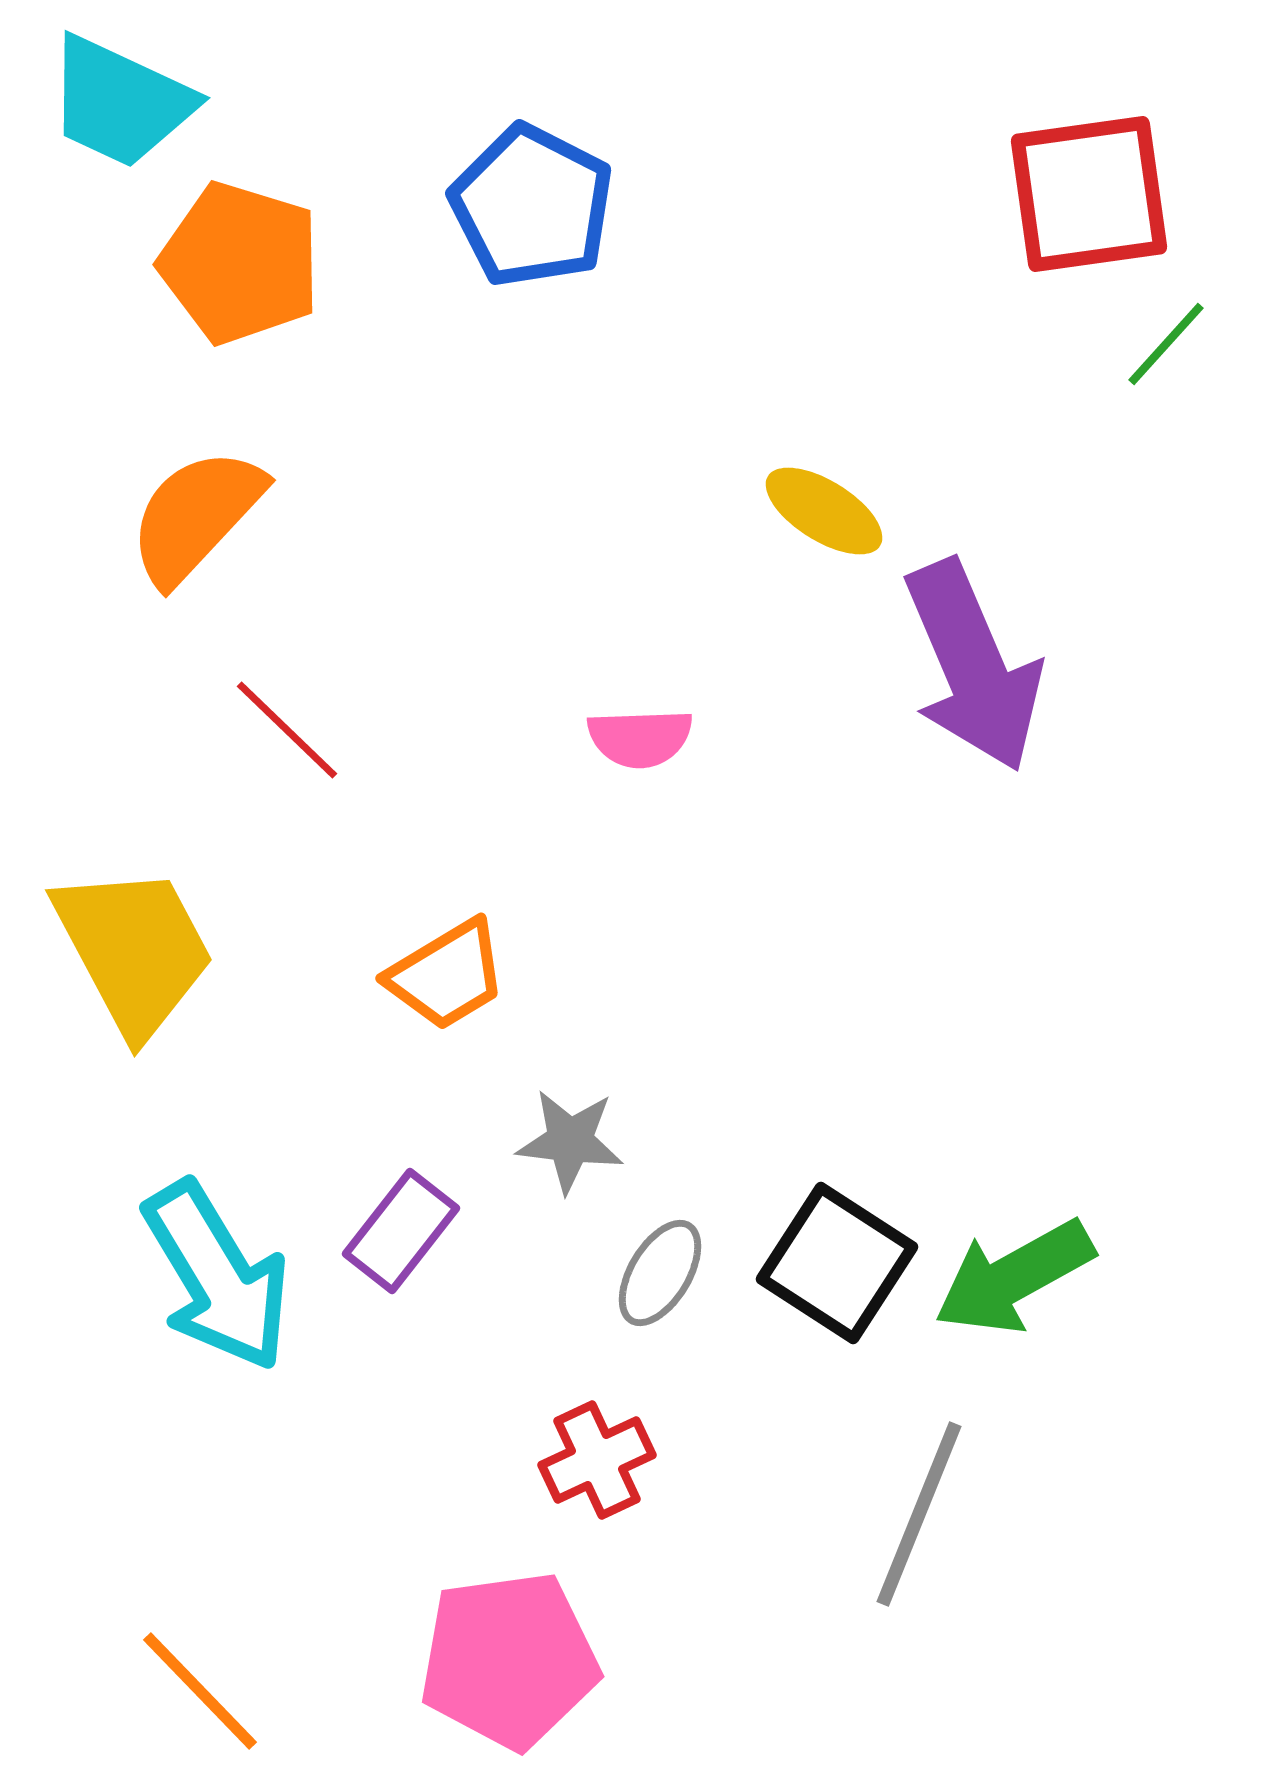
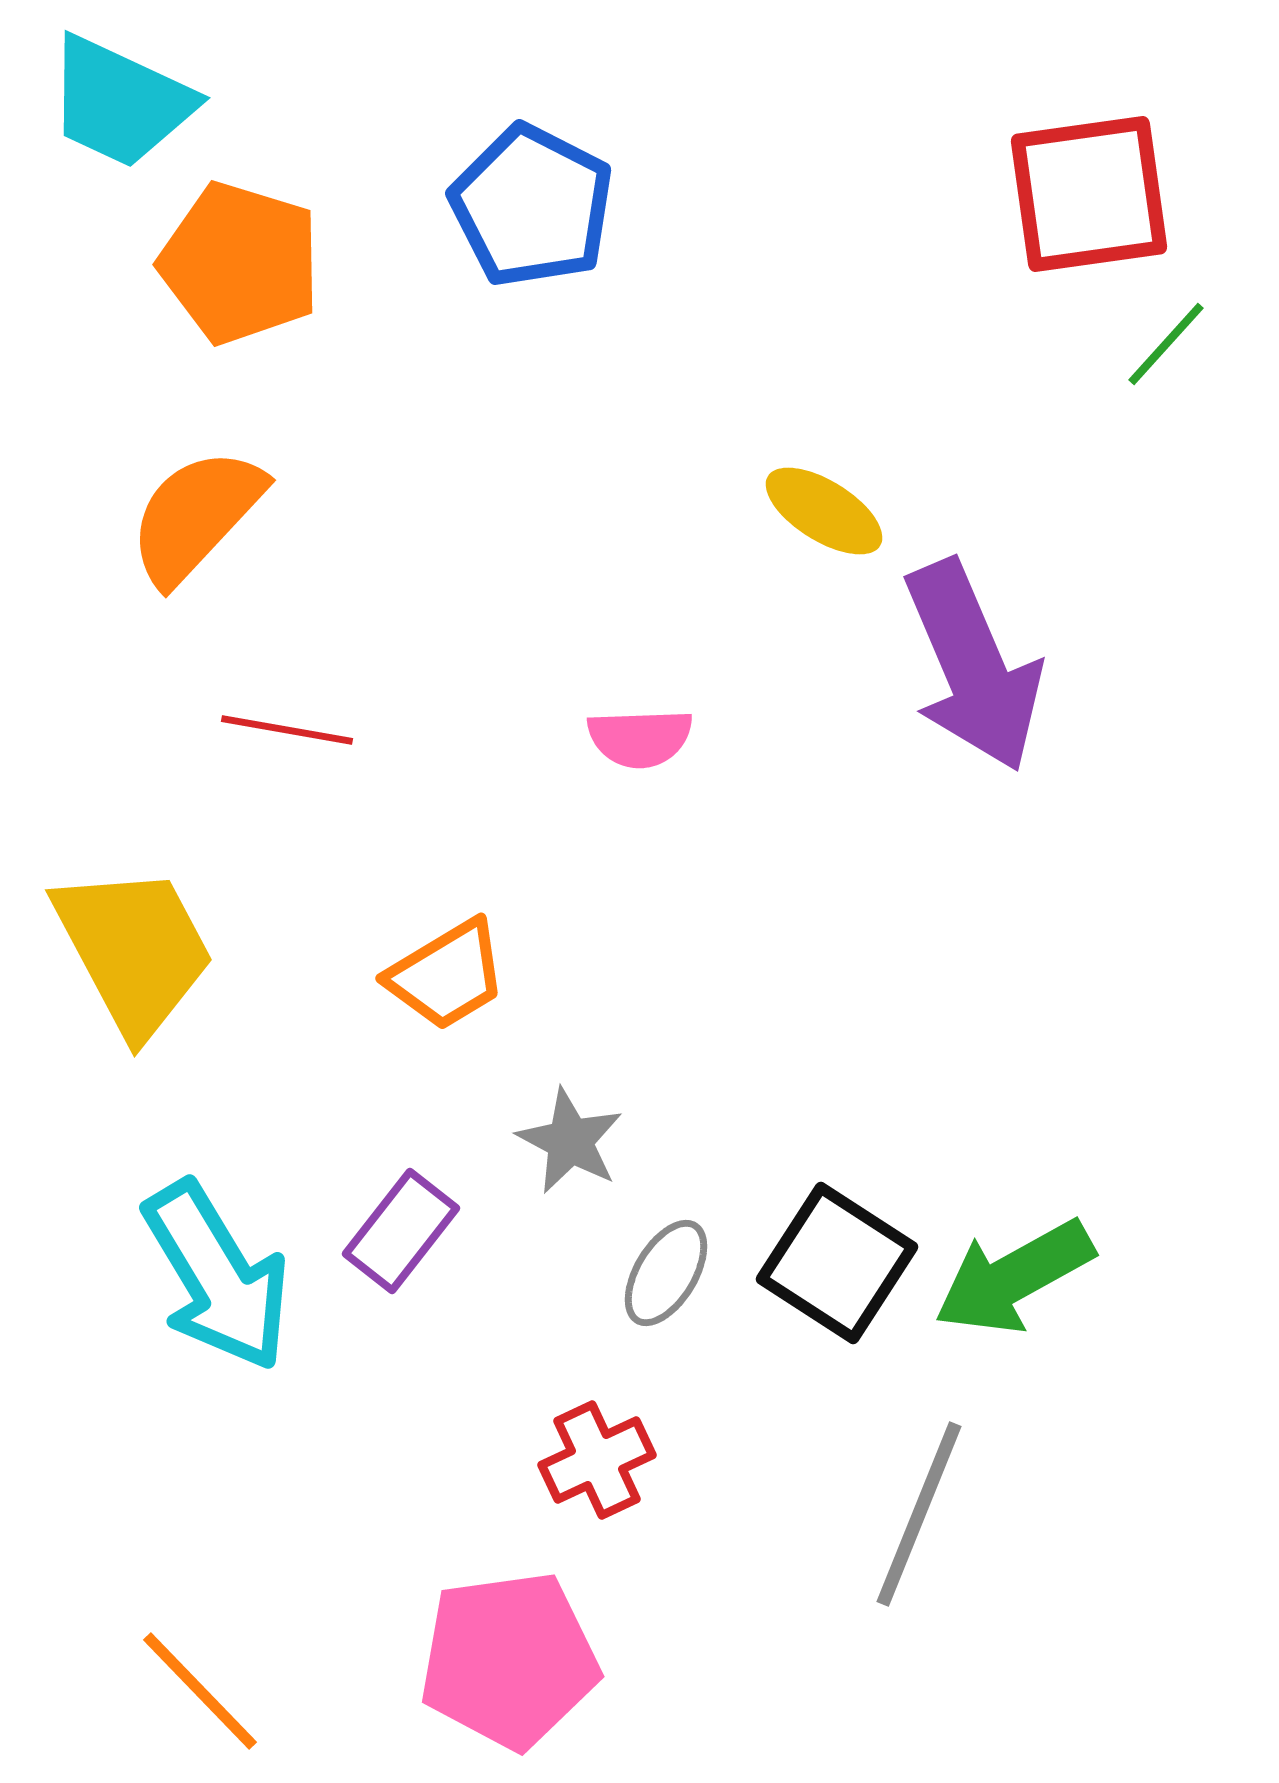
red line: rotated 34 degrees counterclockwise
gray star: rotated 21 degrees clockwise
gray ellipse: moved 6 px right
